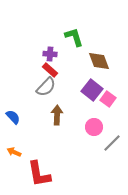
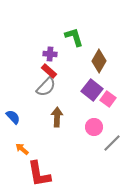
brown diamond: rotated 50 degrees clockwise
red rectangle: moved 1 px left, 1 px down
brown arrow: moved 2 px down
orange arrow: moved 8 px right, 3 px up; rotated 16 degrees clockwise
